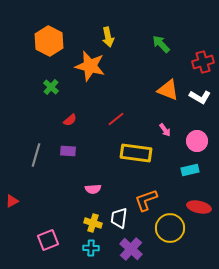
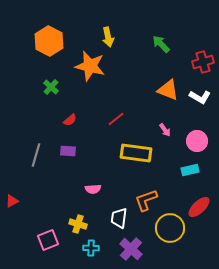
red ellipse: rotated 55 degrees counterclockwise
yellow cross: moved 15 px left, 1 px down
